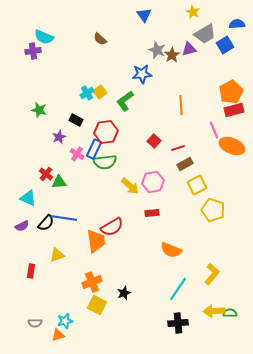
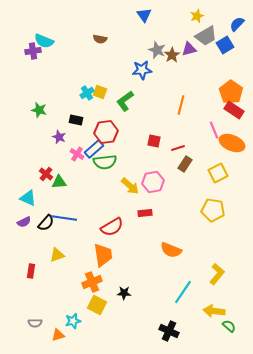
yellow star at (193, 12): moved 4 px right, 4 px down; rotated 24 degrees clockwise
blue semicircle at (237, 24): rotated 42 degrees counterclockwise
gray trapezoid at (205, 34): moved 1 px right, 2 px down
cyan semicircle at (44, 37): moved 4 px down
brown semicircle at (100, 39): rotated 32 degrees counterclockwise
blue star at (142, 74): moved 4 px up
yellow square at (100, 92): rotated 32 degrees counterclockwise
orange pentagon at (231, 92): rotated 10 degrees counterclockwise
orange line at (181, 105): rotated 18 degrees clockwise
red rectangle at (234, 110): rotated 48 degrees clockwise
black rectangle at (76, 120): rotated 16 degrees counterclockwise
purple star at (59, 137): rotated 24 degrees counterclockwise
red square at (154, 141): rotated 32 degrees counterclockwise
orange ellipse at (232, 146): moved 3 px up
blue rectangle at (94, 149): rotated 24 degrees clockwise
brown rectangle at (185, 164): rotated 28 degrees counterclockwise
yellow square at (197, 185): moved 21 px right, 12 px up
yellow pentagon at (213, 210): rotated 10 degrees counterclockwise
red rectangle at (152, 213): moved 7 px left
purple semicircle at (22, 226): moved 2 px right, 4 px up
orange trapezoid at (96, 241): moved 7 px right, 14 px down
yellow L-shape at (212, 274): moved 5 px right
cyan line at (178, 289): moved 5 px right, 3 px down
black star at (124, 293): rotated 24 degrees clockwise
yellow arrow at (214, 311): rotated 10 degrees clockwise
green semicircle at (230, 313): moved 1 px left, 13 px down; rotated 40 degrees clockwise
cyan star at (65, 321): moved 8 px right
black cross at (178, 323): moved 9 px left, 8 px down; rotated 30 degrees clockwise
